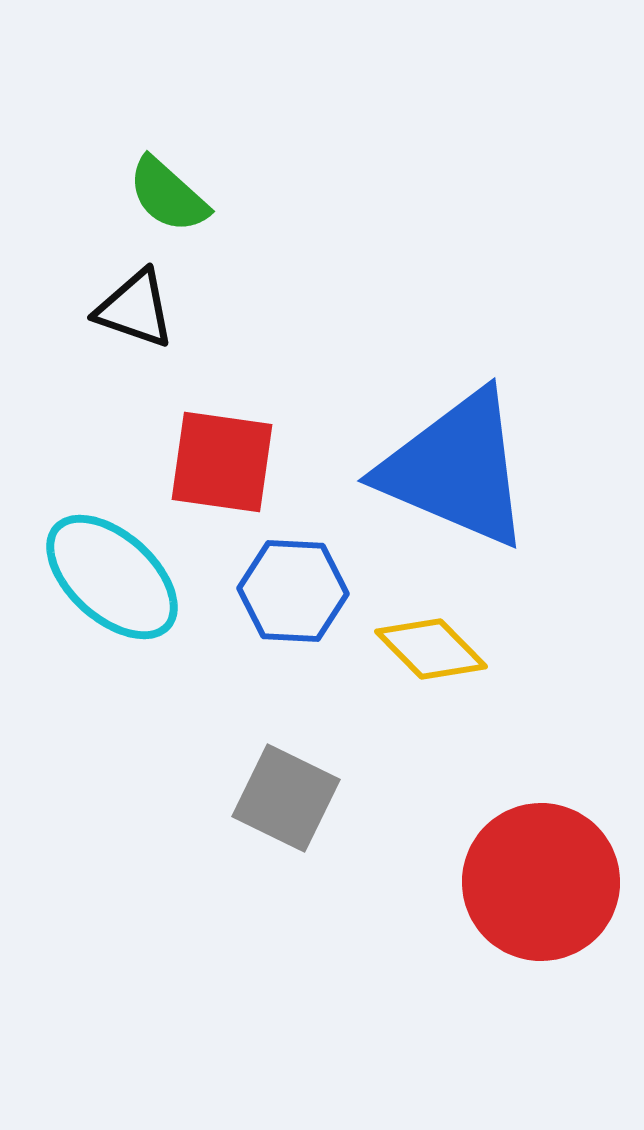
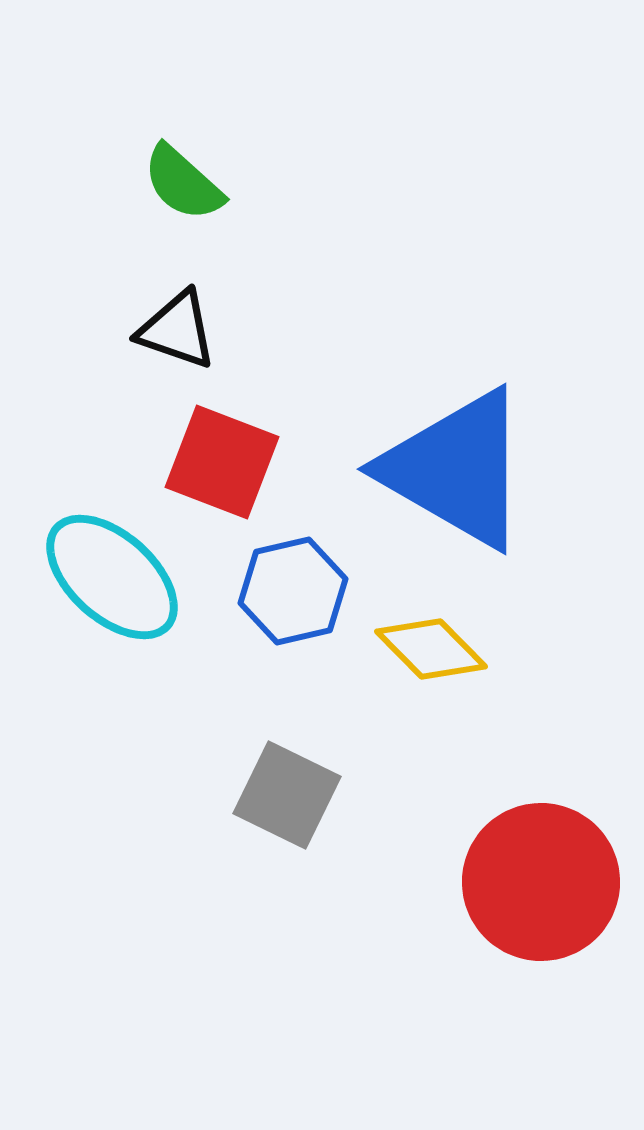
green semicircle: moved 15 px right, 12 px up
black triangle: moved 42 px right, 21 px down
red square: rotated 13 degrees clockwise
blue triangle: rotated 7 degrees clockwise
blue hexagon: rotated 16 degrees counterclockwise
gray square: moved 1 px right, 3 px up
